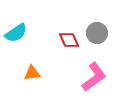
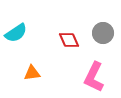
gray circle: moved 6 px right
pink L-shape: rotated 152 degrees clockwise
